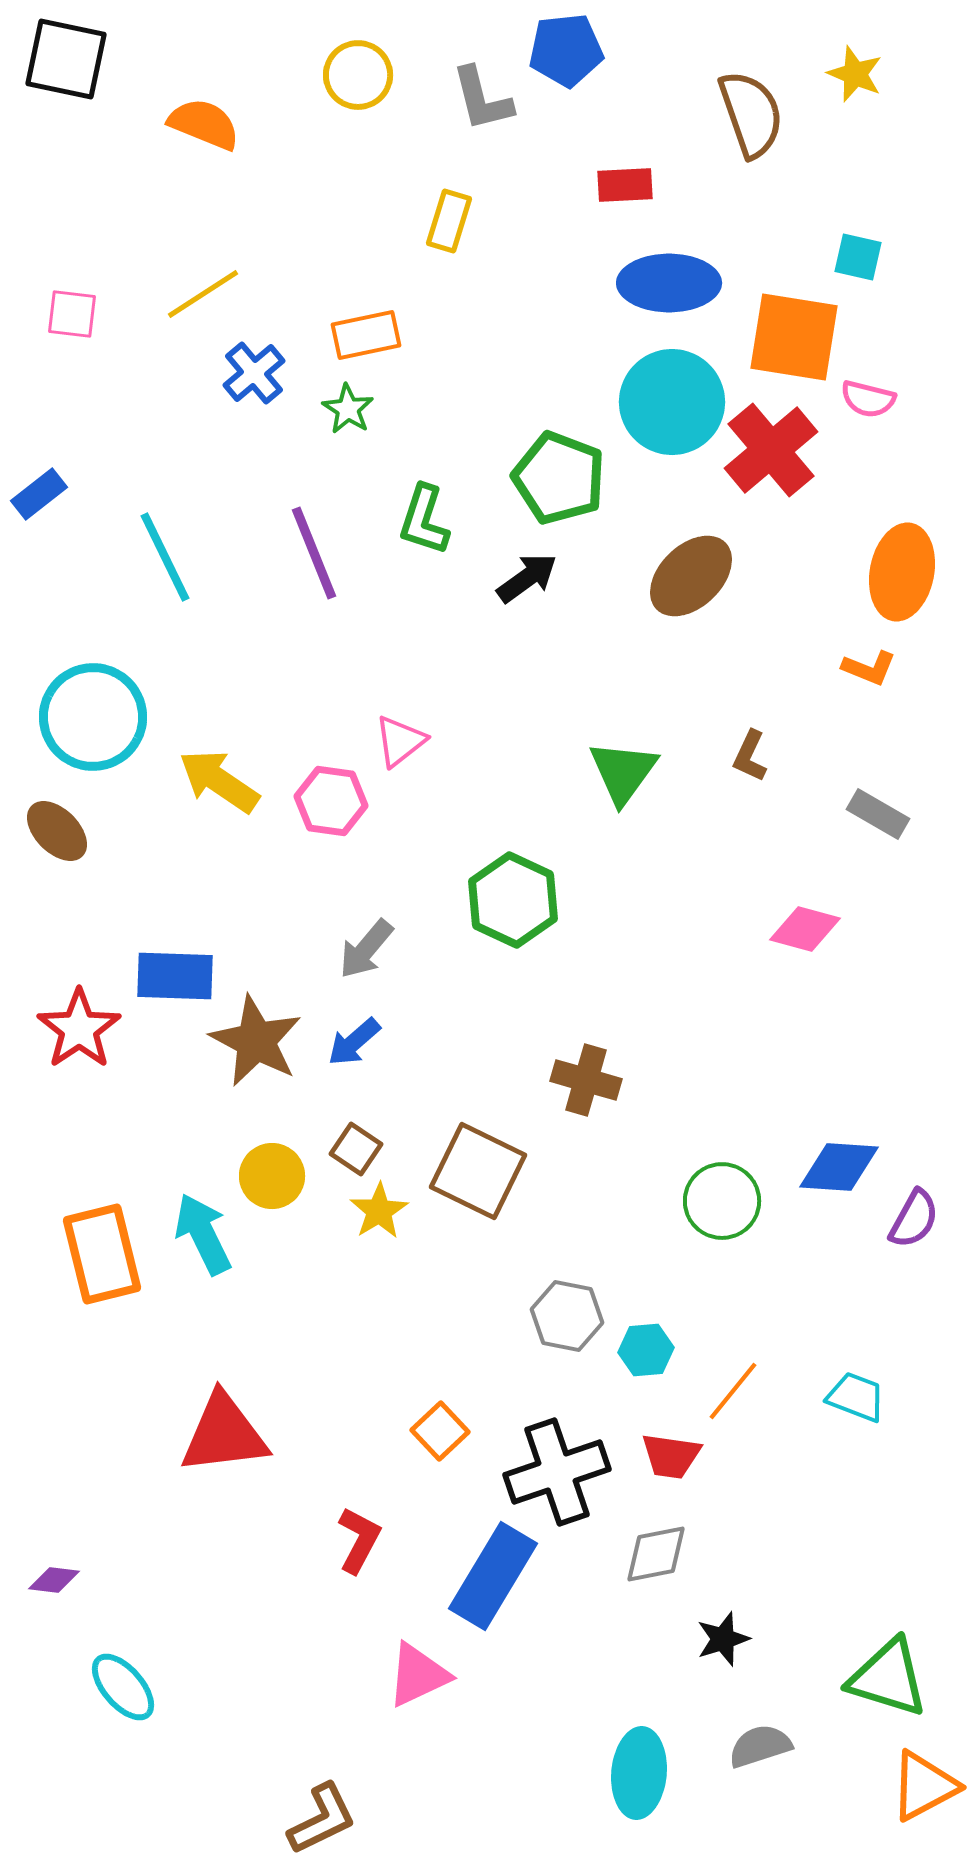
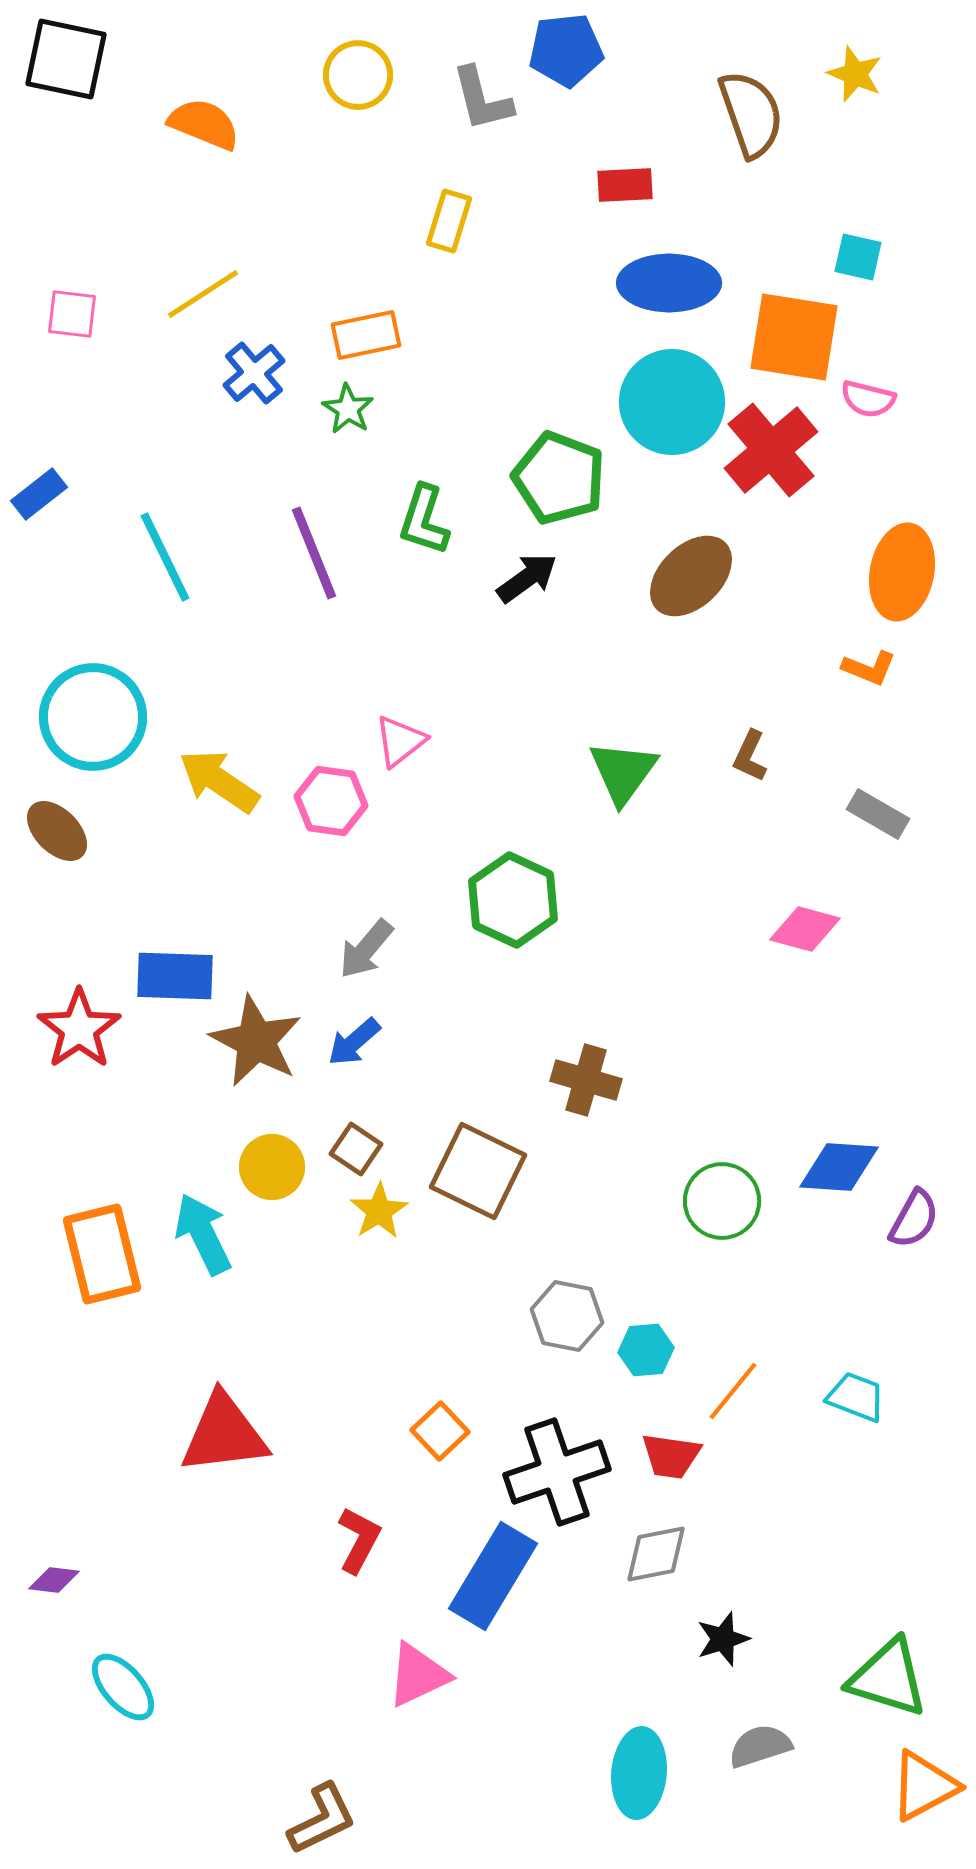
yellow circle at (272, 1176): moved 9 px up
